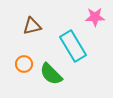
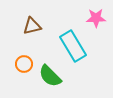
pink star: moved 1 px right, 1 px down
green semicircle: moved 1 px left, 2 px down
